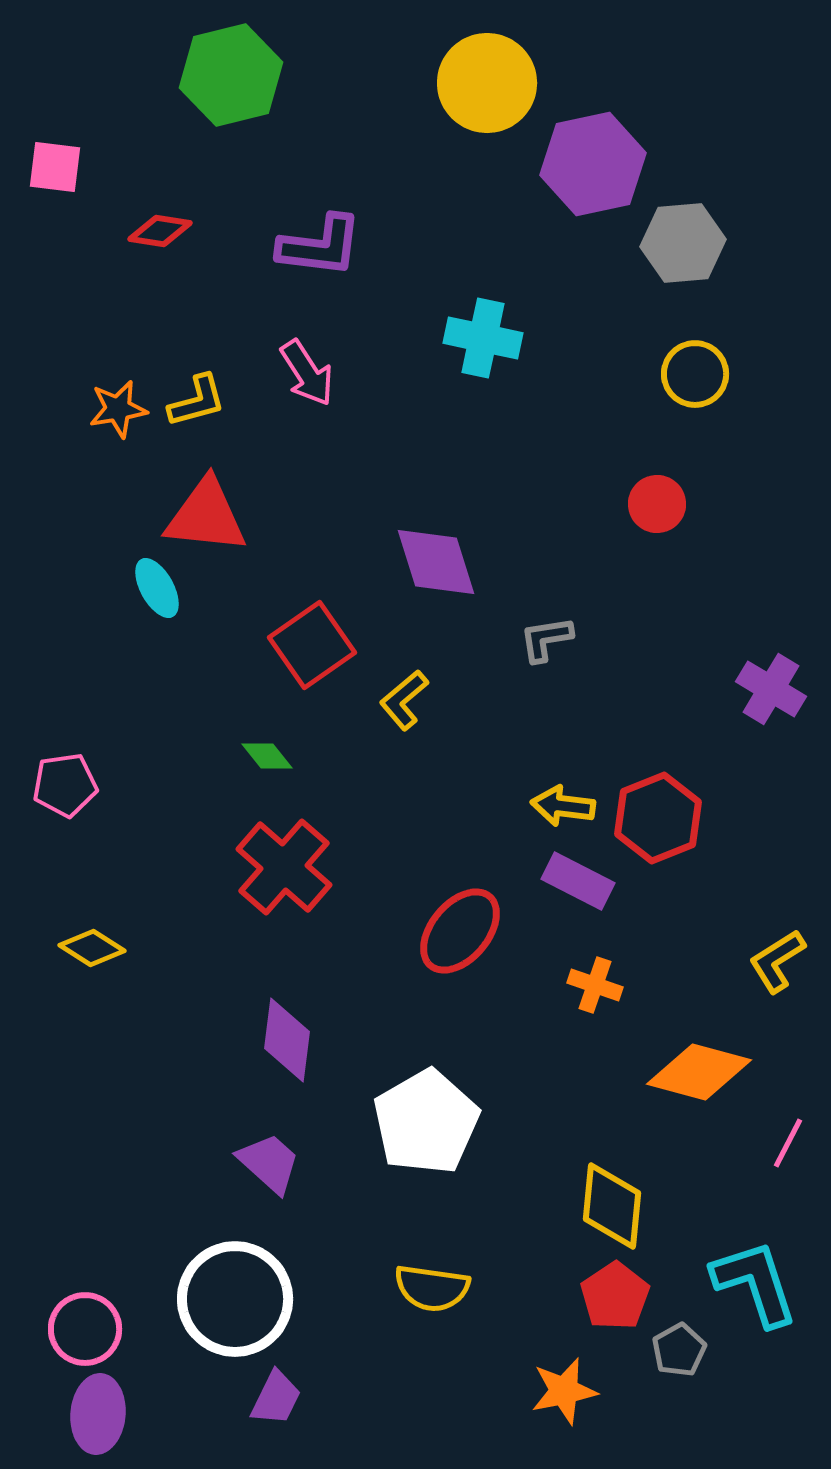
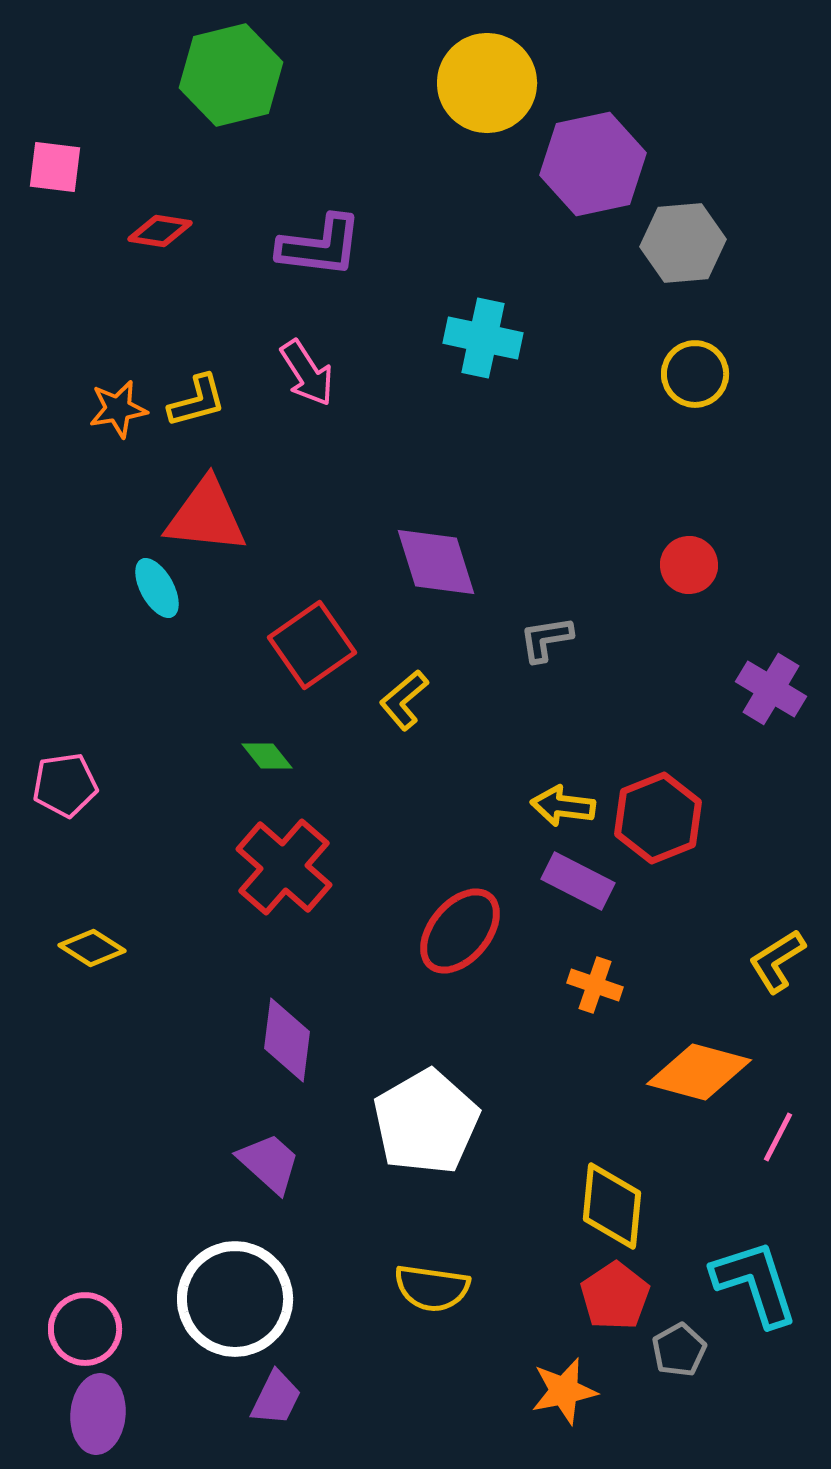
red circle at (657, 504): moved 32 px right, 61 px down
pink line at (788, 1143): moved 10 px left, 6 px up
